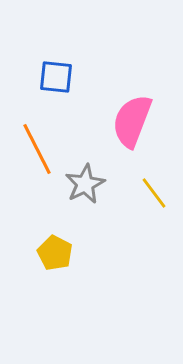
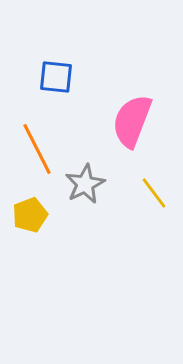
yellow pentagon: moved 25 px left, 38 px up; rotated 24 degrees clockwise
